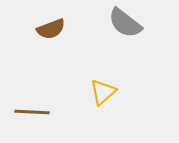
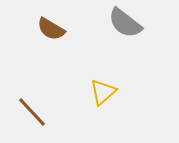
brown semicircle: rotated 52 degrees clockwise
brown line: rotated 44 degrees clockwise
